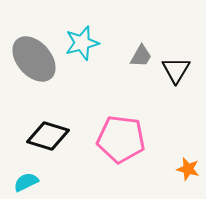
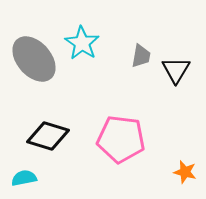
cyan star: rotated 24 degrees counterclockwise
gray trapezoid: rotated 20 degrees counterclockwise
orange star: moved 3 px left, 3 px down
cyan semicircle: moved 2 px left, 4 px up; rotated 15 degrees clockwise
